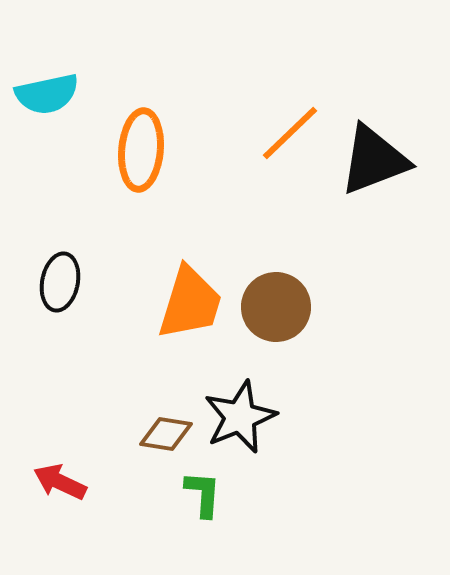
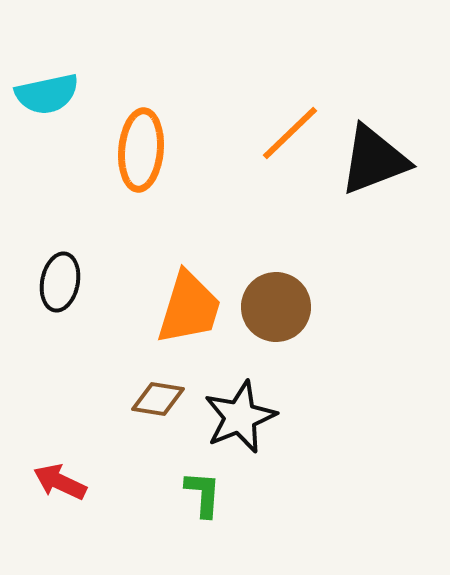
orange trapezoid: moved 1 px left, 5 px down
brown diamond: moved 8 px left, 35 px up
